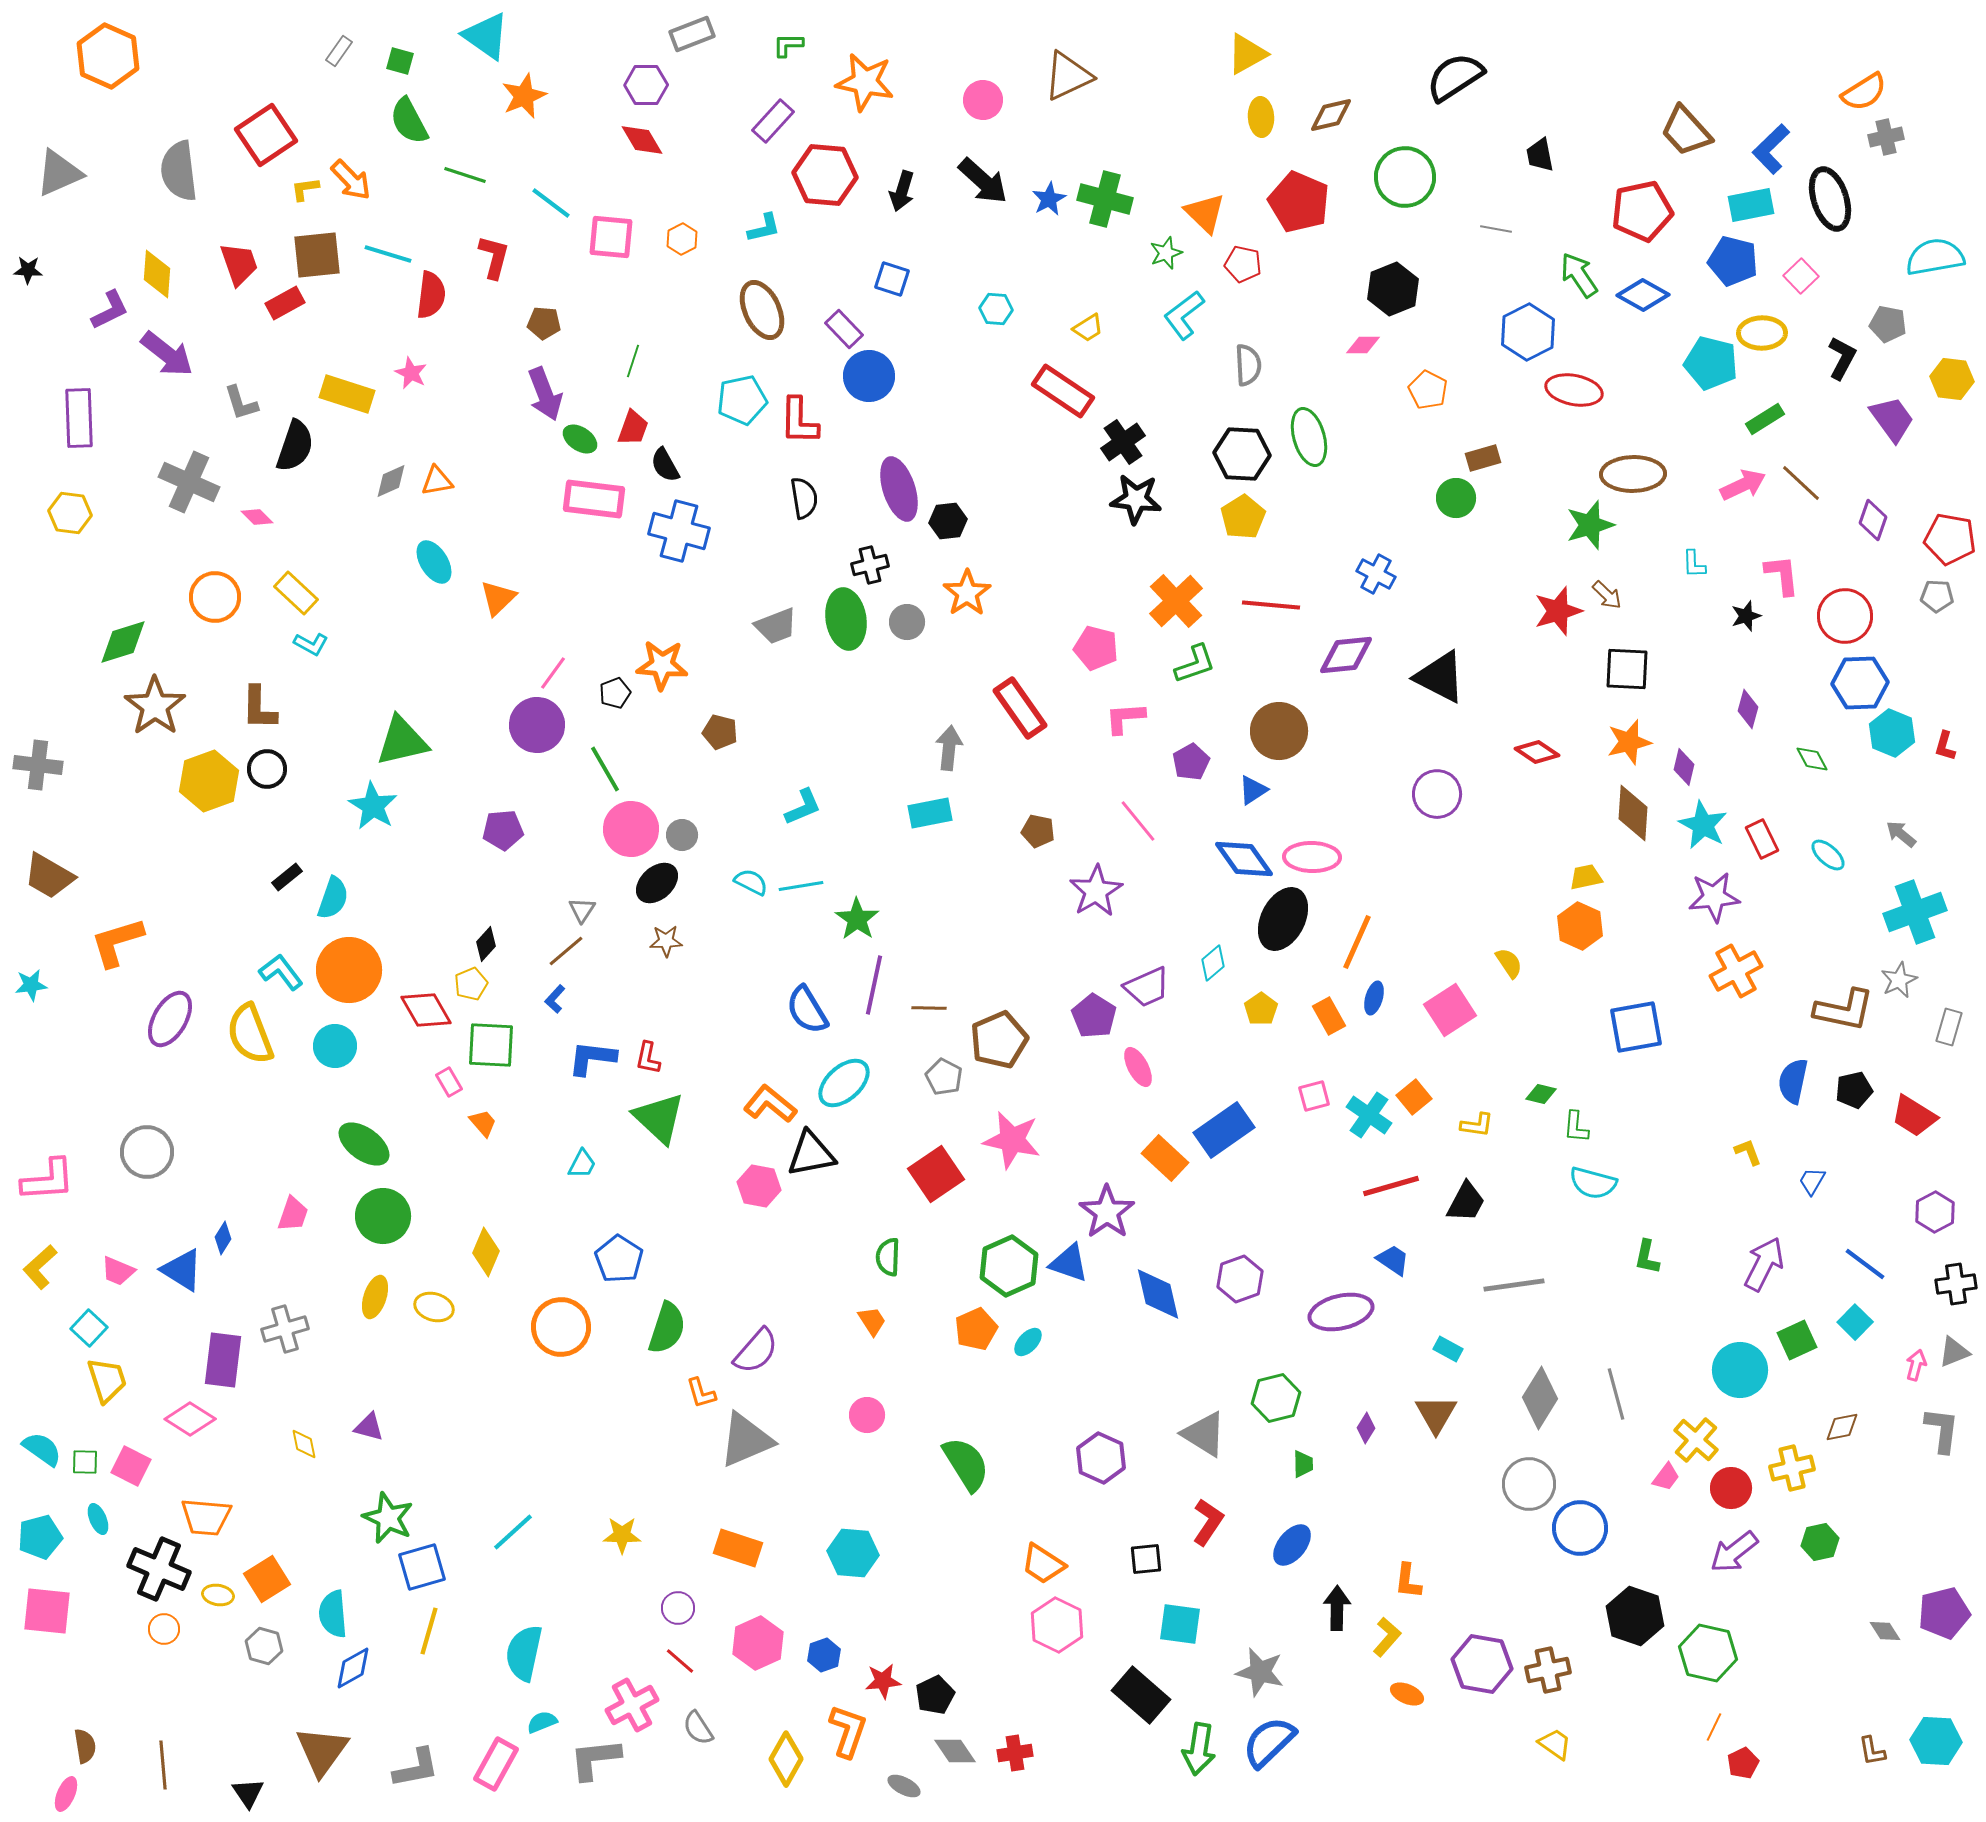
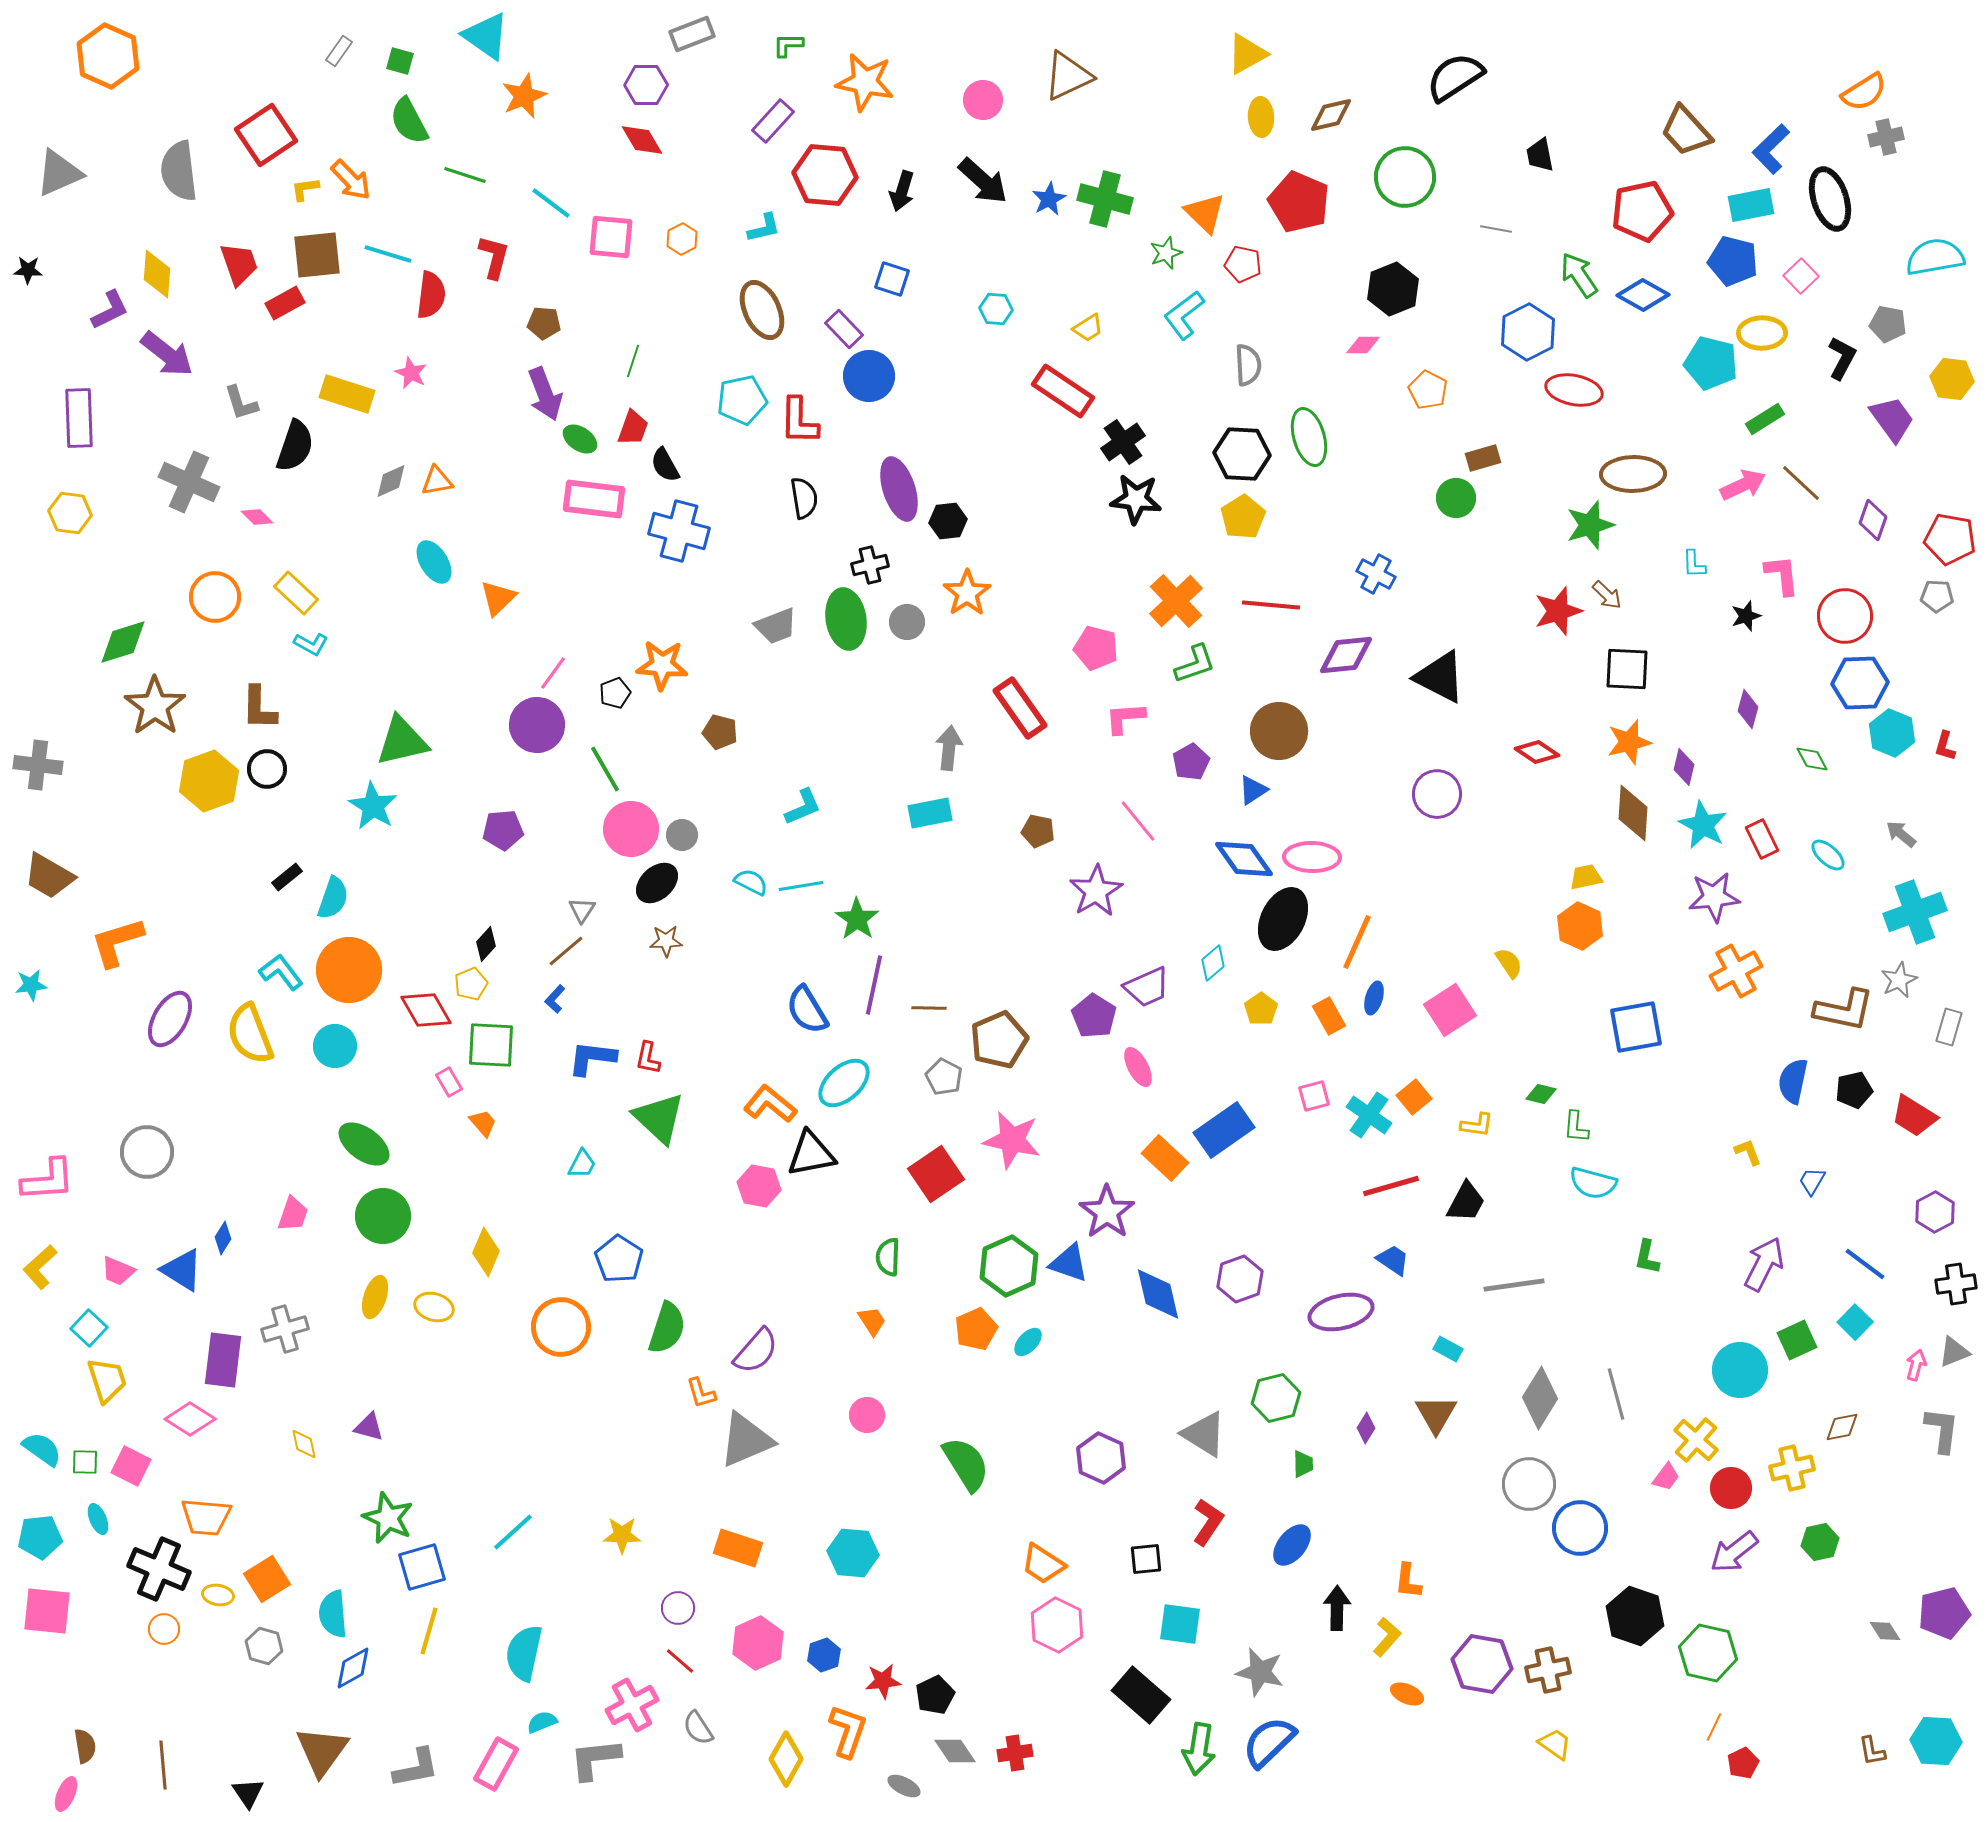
cyan pentagon at (40, 1537): rotated 9 degrees clockwise
